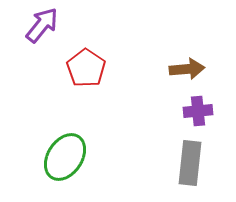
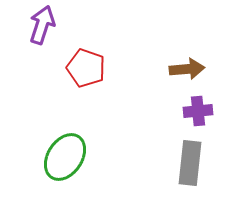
purple arrow: rotated 21 degrees counterclockwise
red pentagon: rotated 15 degrees counterclockwise
